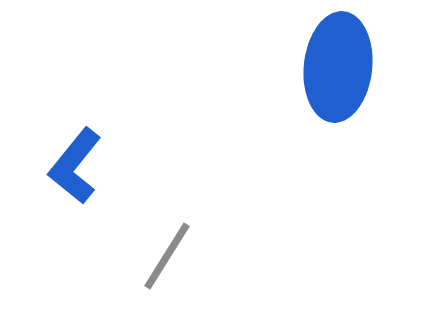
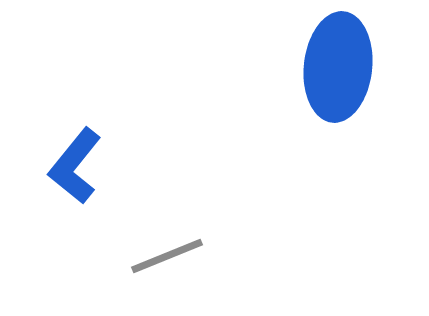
gray line: rotated 36 degrees clockwise
